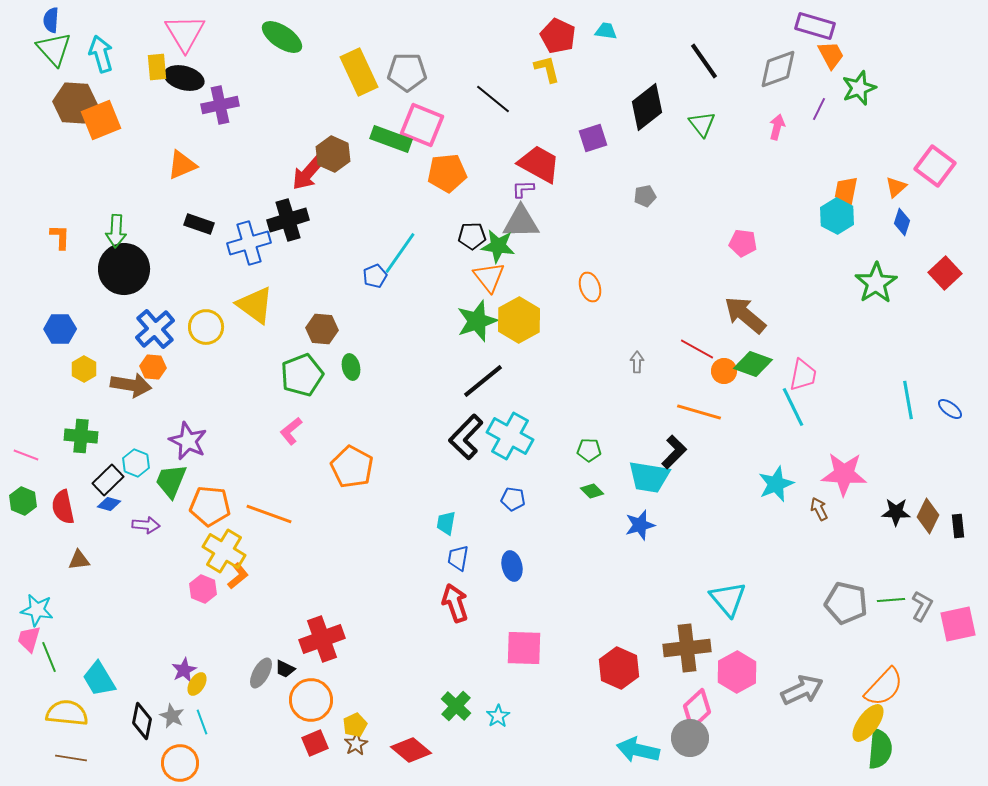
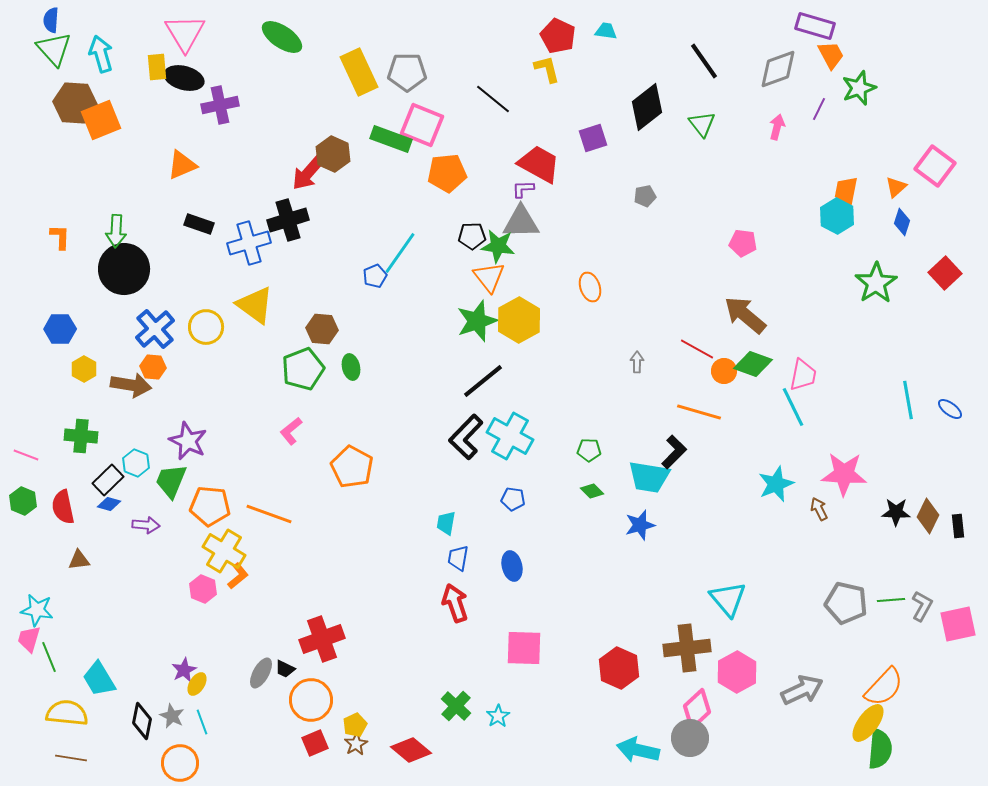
green pentagon at (302, 375): moved 1 px right, 6 px up
